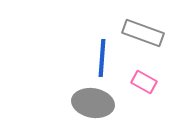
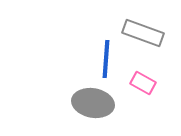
blue line: moved 4 px right, 1 px down
pink rectangle: moved 1 px left, 1 px down
